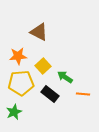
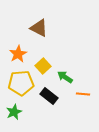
brown triangle: moved 4 px up
orange star: moved 2 px up; rotated 24 degrees counterclockwise
black rectangle: moved 1 px left, 2 px down
